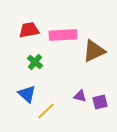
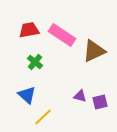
pink rectangle: moved 1 px left; rotated 36 degrees clockwise
blue triangle: moved 1 px down
yellow line: moved 3 px left, 6 px down
